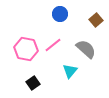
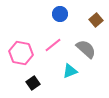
pink hexagon: moved 5 px left, 4 px down
cyan triangle: rotated 28 degrees clockwise
